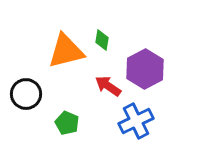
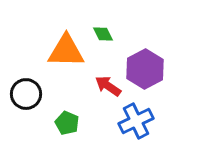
green diamond: moved 1 px right, 6 px up; rotated 35 degrees counterclockwise
orange triangle: rotated 15 degrees clockwise
